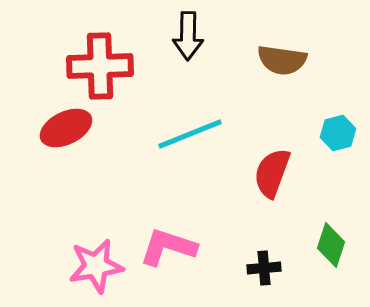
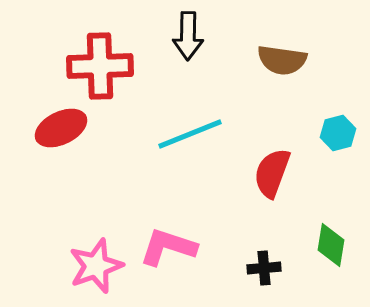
red ellipse: moved 5 px left
green diamond: rotated 9 degrees counterclockwise
pink star: rotated 10 degrees counterclockwise
